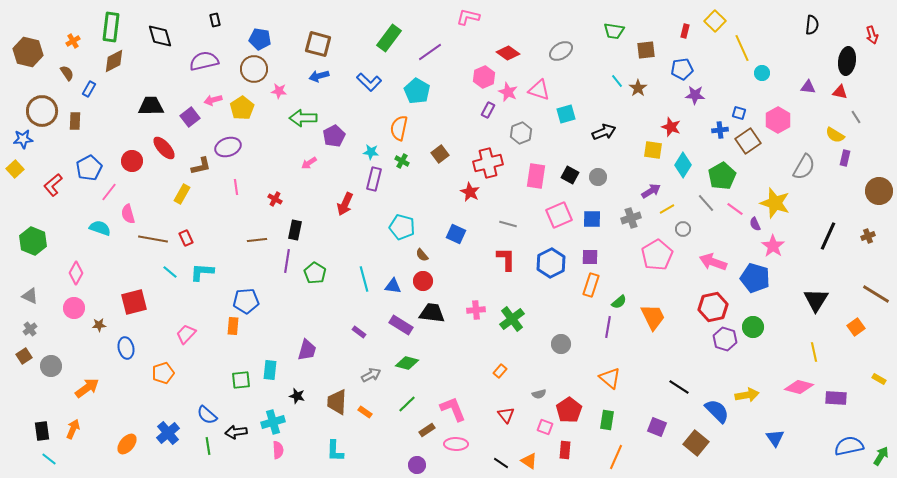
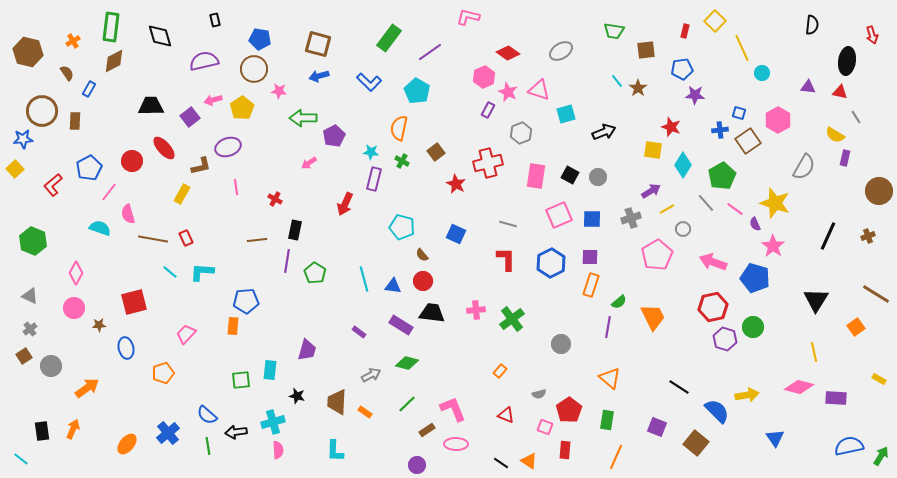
brown square at (440, 154): moved 4 px left, 2 px up
red star at (470, 192): moved 14 px left, 8 px up
red triangle at (506, 415): rotated 30 degrees counterclockwise
cyan line at (49, 459): moved 28 px left
